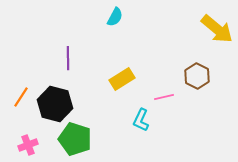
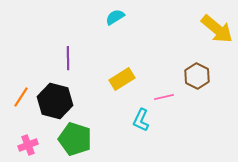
cyan semicircle: rotated 150 degrees counterclockwise
black hexagon: moved 3 px up
